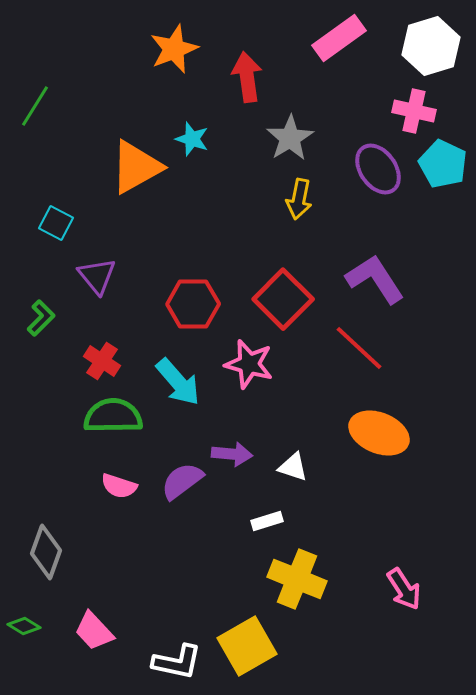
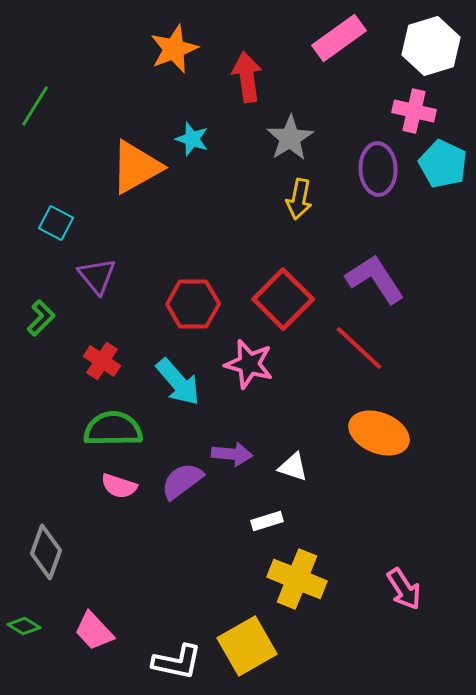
purple ellipse: rotated 33 degrees clockwise
green semicircle: moved 13 px down
